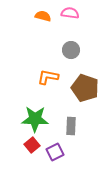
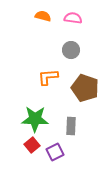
pink semicircle: moved 3 px right, 5 px down
orange L-shape: rotated 15 degrees counterclockwise
